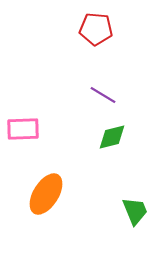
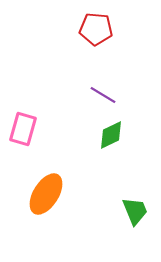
pink rectangle: rotated 72 degrees counterclockwise
green diamond: moved 1 px left, 2 px up; rotated 12 degrees counterclockwise
